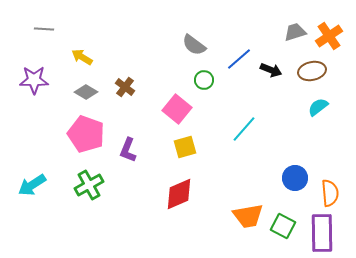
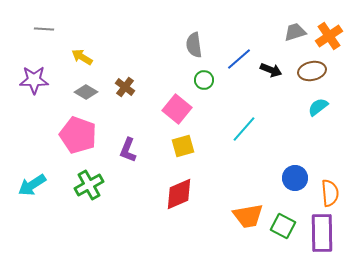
gray semicircle: rotated 45 degrees clockwise
pink pentagon: moved 8 px left, 1 px down
yellow square: moved 2 px left, 1 px up
